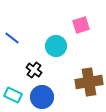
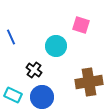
pink square: rotated 36 degrees clockwise
blue line: moved 1 px left, 1 px up; rotated 28 degrees clockwise
